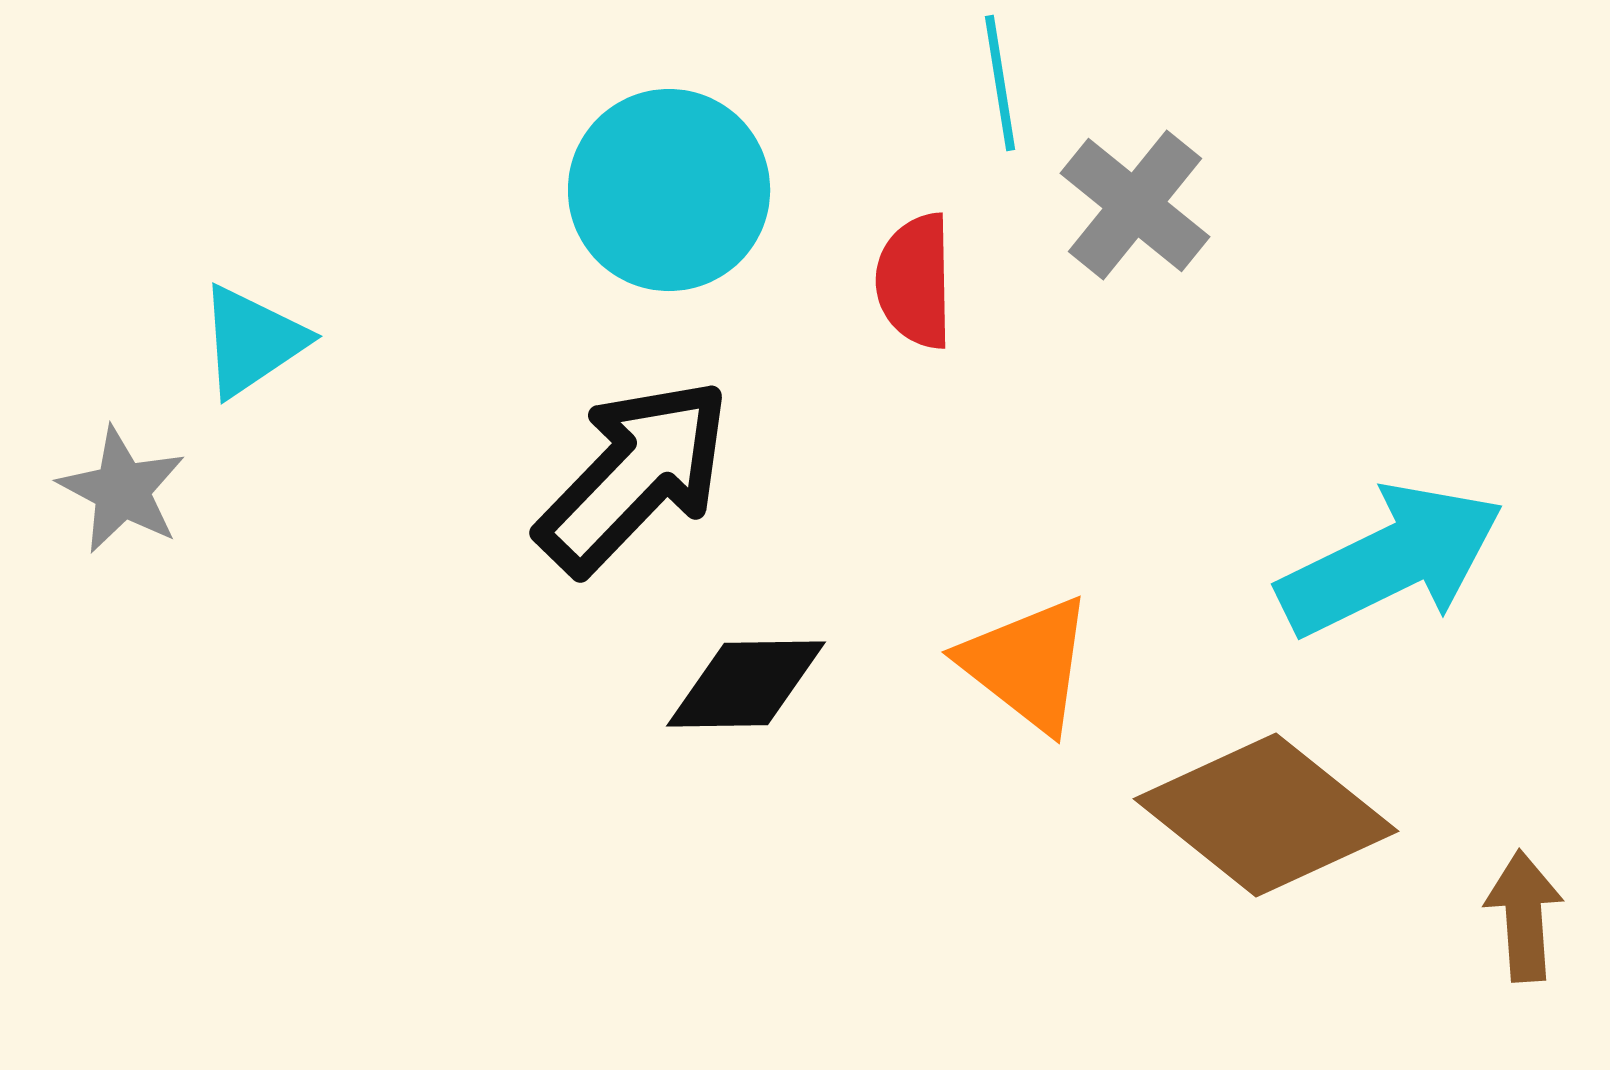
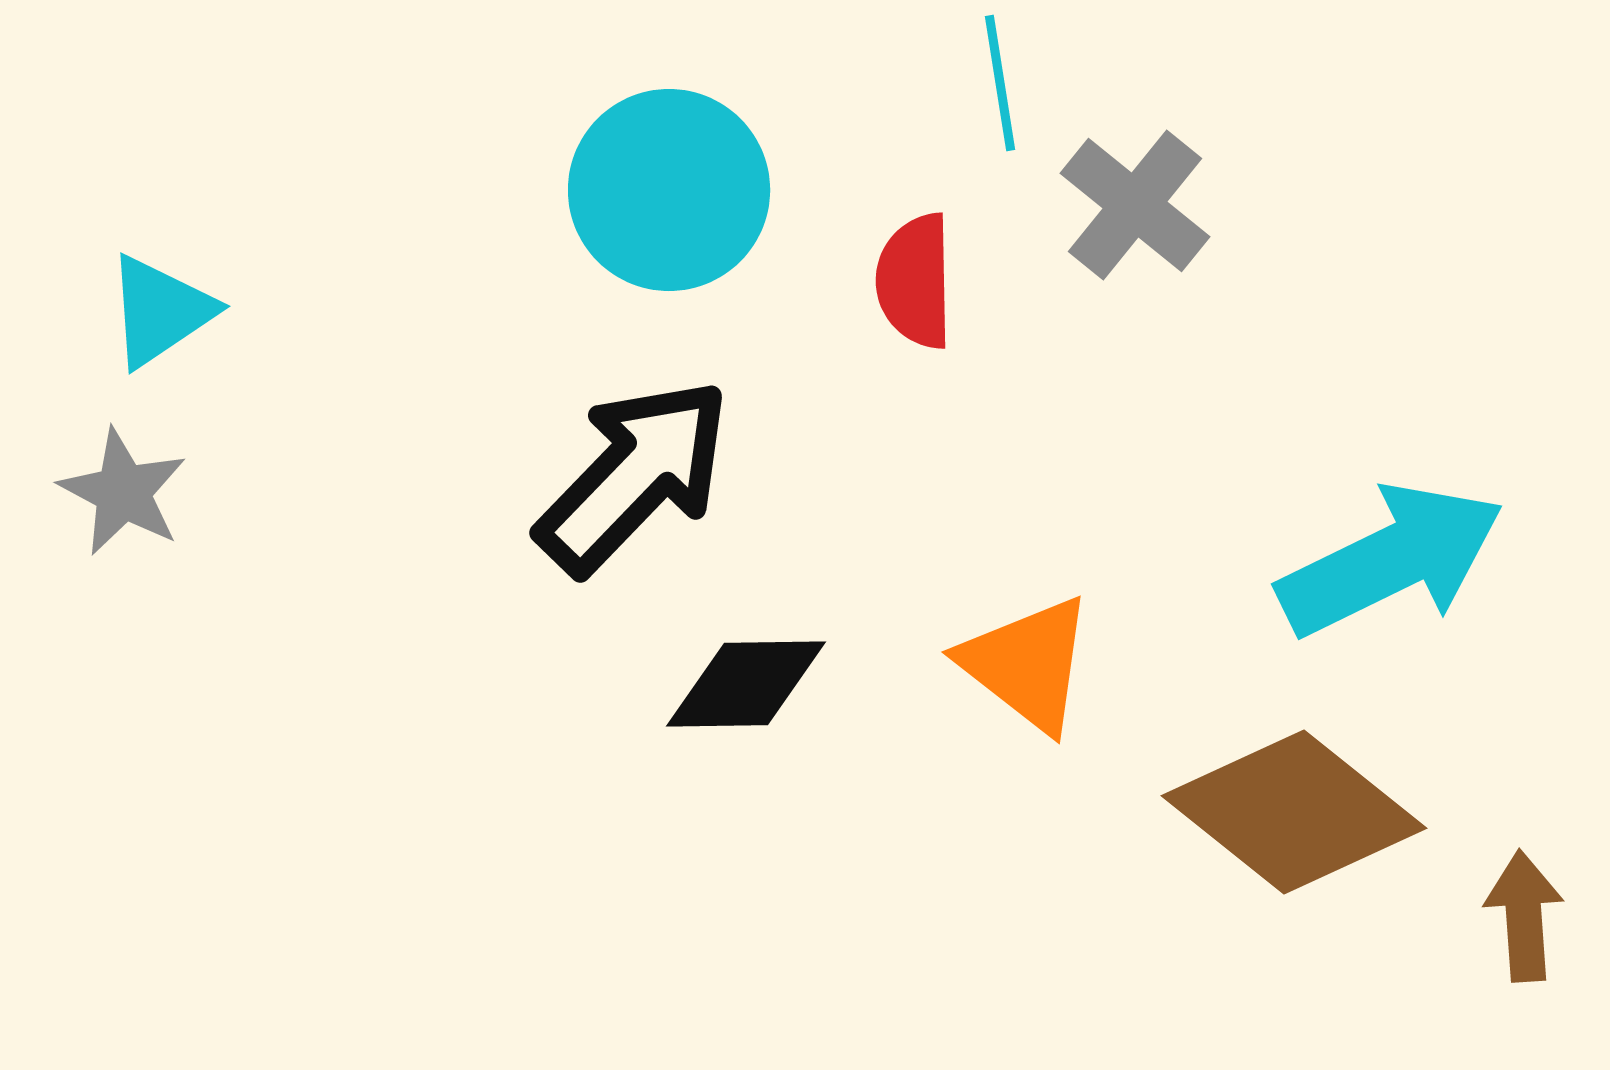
cyan triangle: moved 92 px left, 30 px up
gray star: moved 1 px right, 2 px down
brown diamond: moved 28 px right, 3 px up
